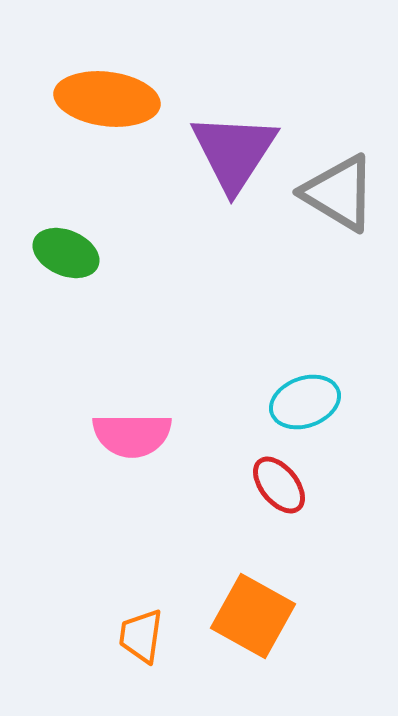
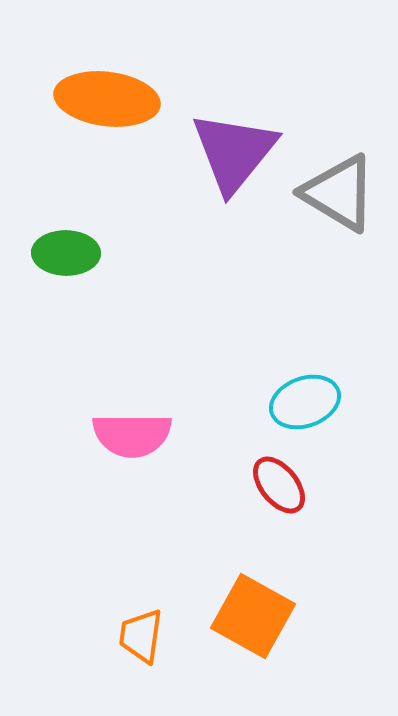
purple triangle: rotated 6 degrees clockwise
green ellipse: rotated 22 degrees counterclockwise
